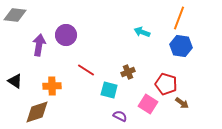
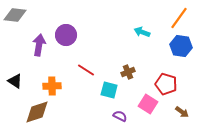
orange line: rotated 15 degrees clockwise
brown arrow: moved 9 px down
